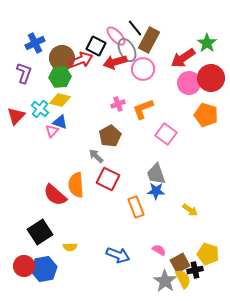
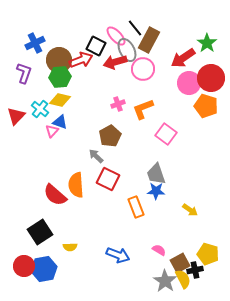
brown circle at (62, 58): moved 3 px left, 2 px down
orange pentagon at (206, 115): moved 9 px up
